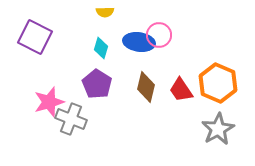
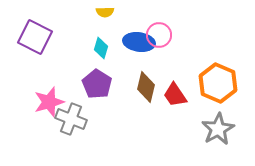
red trapezoid: moved 6 px left, 5 px down
